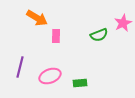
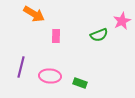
orange arrow: moved 3 px left, 4 px up
pink star: moved 1 px left, 2 px up
purple line: moved 1 px right
pink ellipse: rotated 25 degrees clockwise
green rectangle: rotated 24 degrees clockwise
